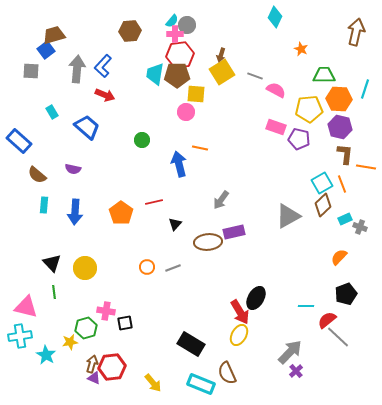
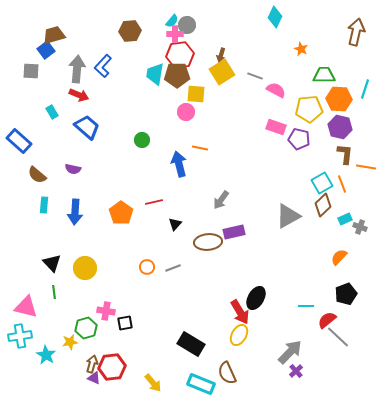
red arrow at (105, 95): moved 26 px left
